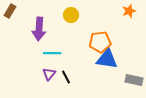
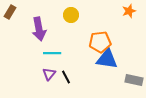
brown rectangle: moved 1 px down
purple arrow: rotated 15 degrees counterclockwise
